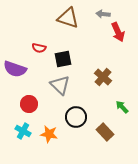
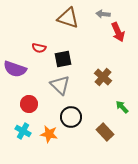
black circle: moved 5 px left
